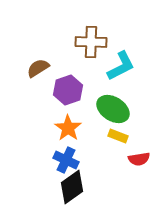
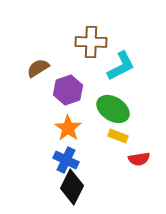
black diamond: rotated 28 degrees counterclockwise
